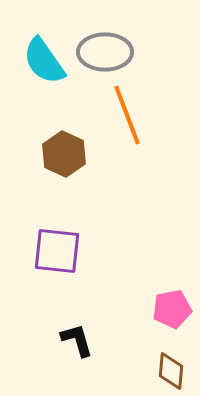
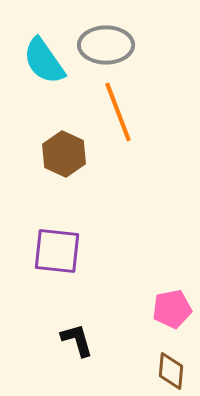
gray ellipse: moved 1 px right, 7 px up
orange line: moved 9 px left, 3 px up
